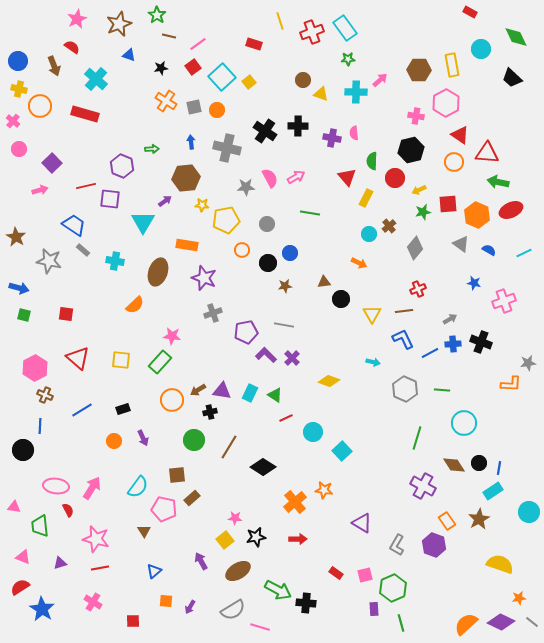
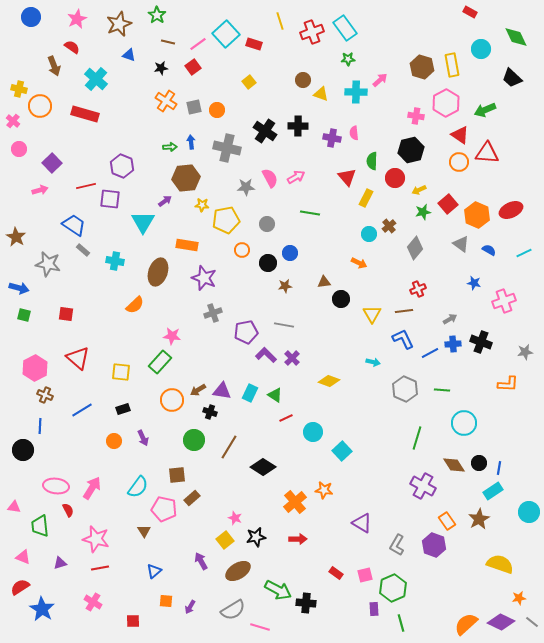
brown line at (169, 36): moved 1 px left, 6 px down
blue circle at (18, 61): moved 13 px right, 44 px up
brown hexagon at (419, 70): moved 3 px right, 3 px up; rotated 15 degrees clockwise
cyan square at (222, 77): moved 4 px right, 43 px up
green arrow at (152, 149): moved 18 px right, 2 px up
orange circle at (454, 162): moved 5 px right
green arrow at (498, 182): moved 13 px left, 72 px up; rotated 35 degrees counterclockwise
red square at (448, 204): rotated 36 degrees counterclockwise
gray star at (49, 261): moved 1 px left, 3 px down
yellow square at (121, 360): moved 12 px down
gray star at (528, 363): moved 3 px left, 11 px up
orange L-shape at (511, 384): moved 3 px left
black cross at (210, 412): rotated 32 degrees clockwise
pink star at (235, 518): rotated 16 degrees clockwise
